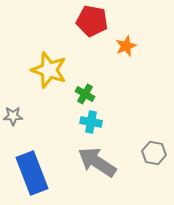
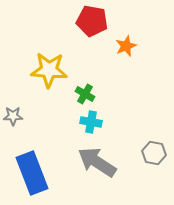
yellow star: rotated 15 degrees counterclockwise
